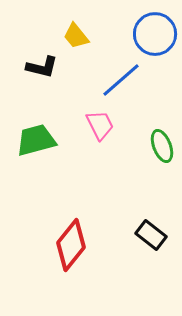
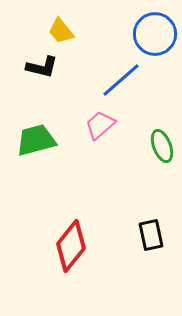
yellow trapezoid: moved 15 px left, 5 px up
pink trapezoid: rotated 104 degrees counterclockwise
black rectangle: rotated 40 degrees clockwise
red diamond: moved 1 px down
